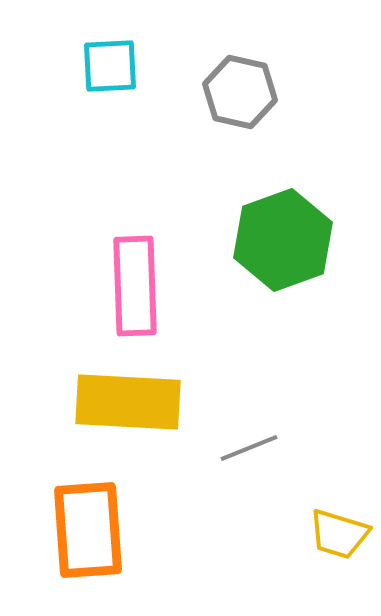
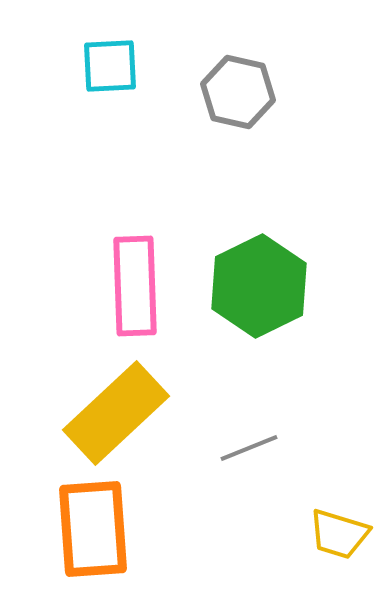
gray hexagon: moved 2 px left
green hexagon: moved 24 px left, 46 px down; rotated 6 degrees counterclockwise
yellow rectangle: moved 12 px left, 11 px down; rotated 46 degrees counterclockwise
orange rectangle: moved 5 px right, 1 px up
